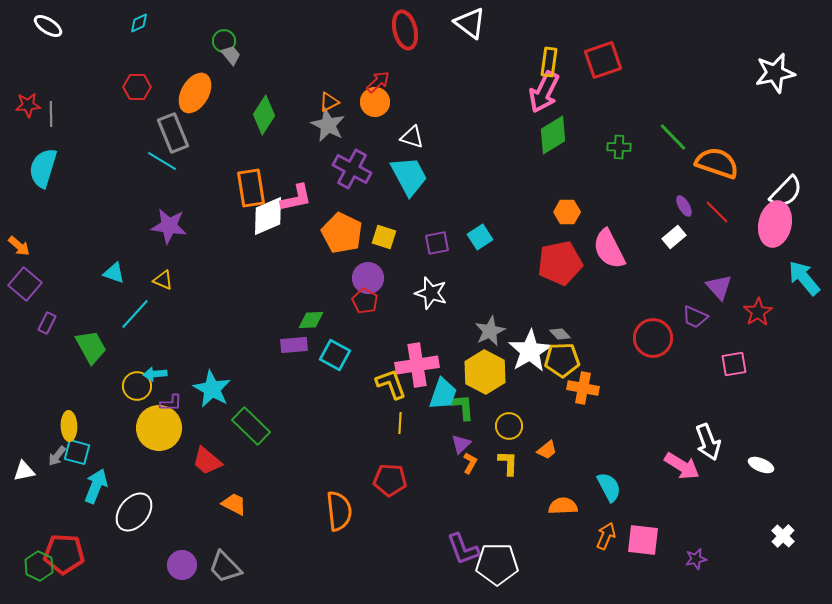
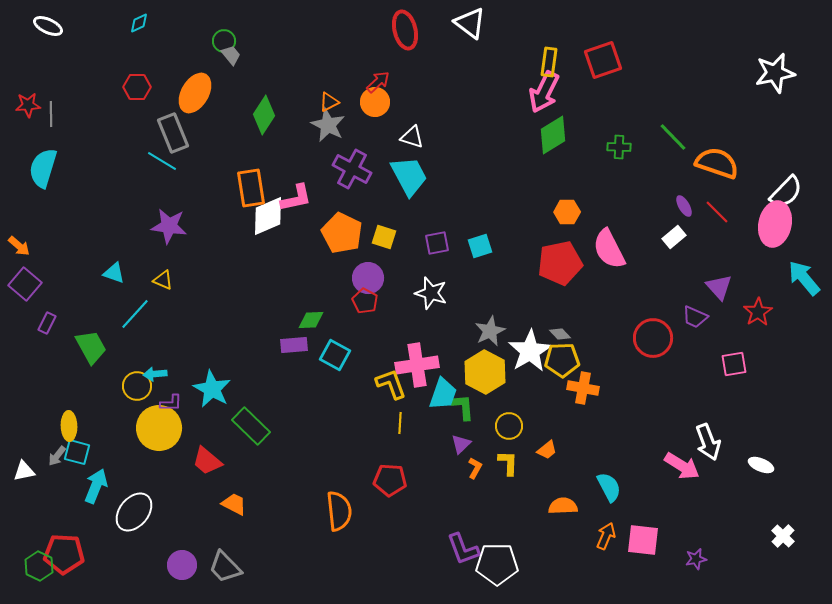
white ellipse at (48, 26): rotated 8 degrees counterclockwise
cyan square at (480, 237): moved 9 px down; rotated 15 degrees clockwise
orange L-shape at (470, 463): moved 5 px right, 5 px down
